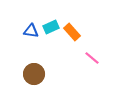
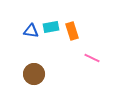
cyan rectangle: rotated 14 degrees clockwise
orange rectangle: moved 1 px up; rotated 24 degrees clockwise
pink line: rotated 14 degrees counterclockwise
